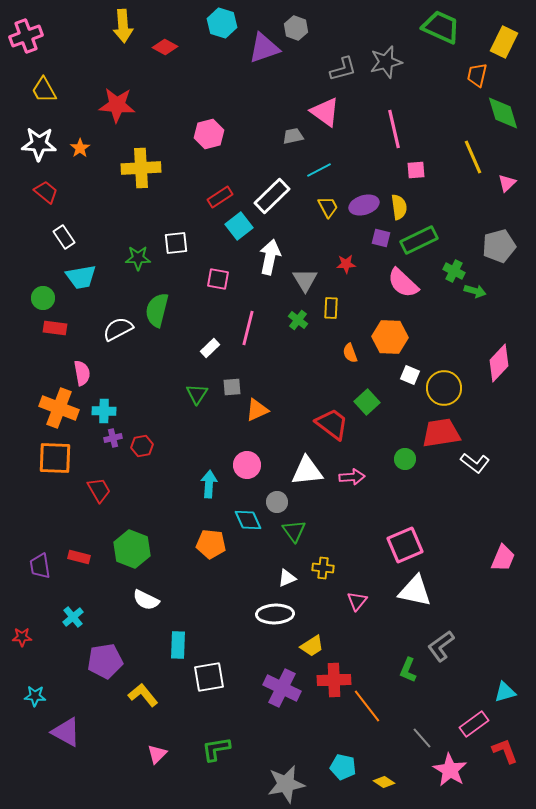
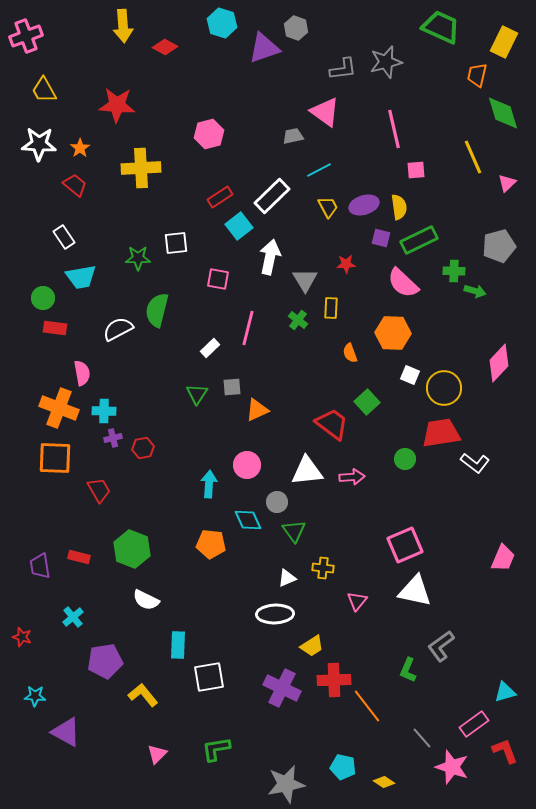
gray L-shape at (343, 69): rotated 8 degrees clockwise
red trapezoid at (46, 192): moved 29 px right, 7 px up
green cross at (454, 271): rotated 25 degrees counterclockwise
orange hexagon at (390, 337): moved 3 px right, 4 px up
red hexagon at (142, 446): moved 1 px right, 2 px down
red star at (22, 637): rotated 18 degrees clockwise
pink star at (450, 770): moved 2 px right, 3 px up; rotated 12 degrees counterclockwise
